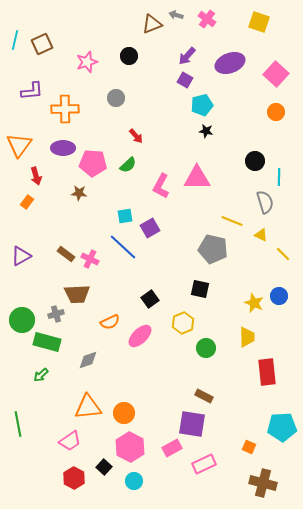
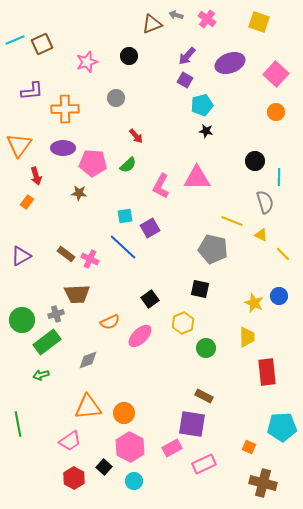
cyan line at (15, 40): rotated 54 degrees clockwise
green rectangle at (47, 342): rotated 52 degrees counterclockwise
green arrow at (41, 375): rotated 28 degrees clockwise
